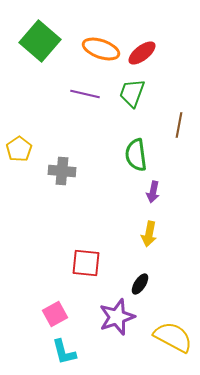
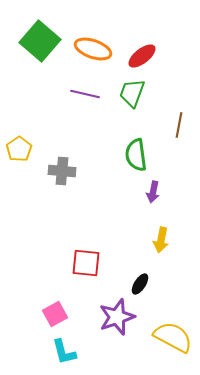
orange ellipse: moved 8 px left
red ellipse: moved 3 px down
yellow arrow: moved 12 px right, 6 px down
